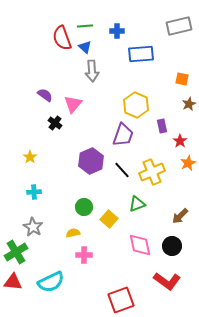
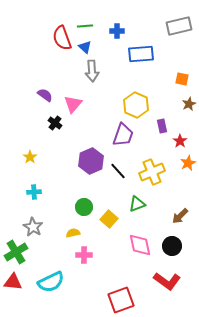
black line: moved 4 px left, 1 px down
